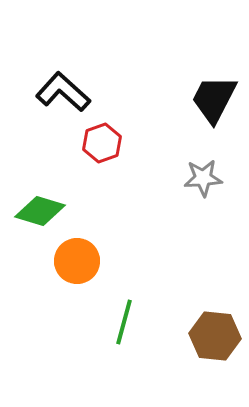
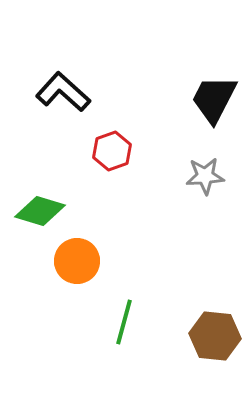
red hexagon: moved 10 px right, 8 px down
gray star: moved 2 px right, 2 px up
